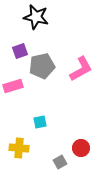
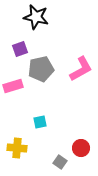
purple square: moved 2 px up
gray pentagon: moved 1 px left, 3 px down
yellow cross: moved 2 px left
gray square: rotated 24 degrees counterclockwise
